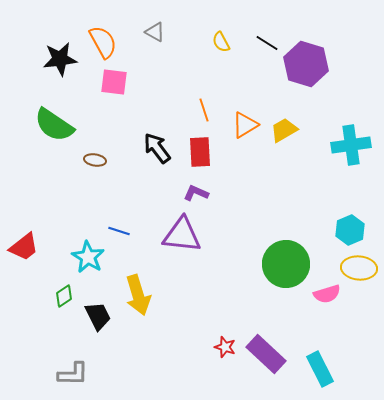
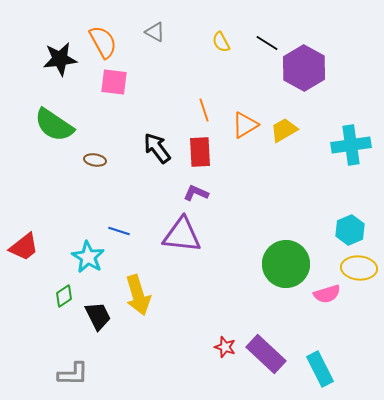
purple hexagon: moved 2 px left, 4 px down; rotated 12 degrees clockwise
